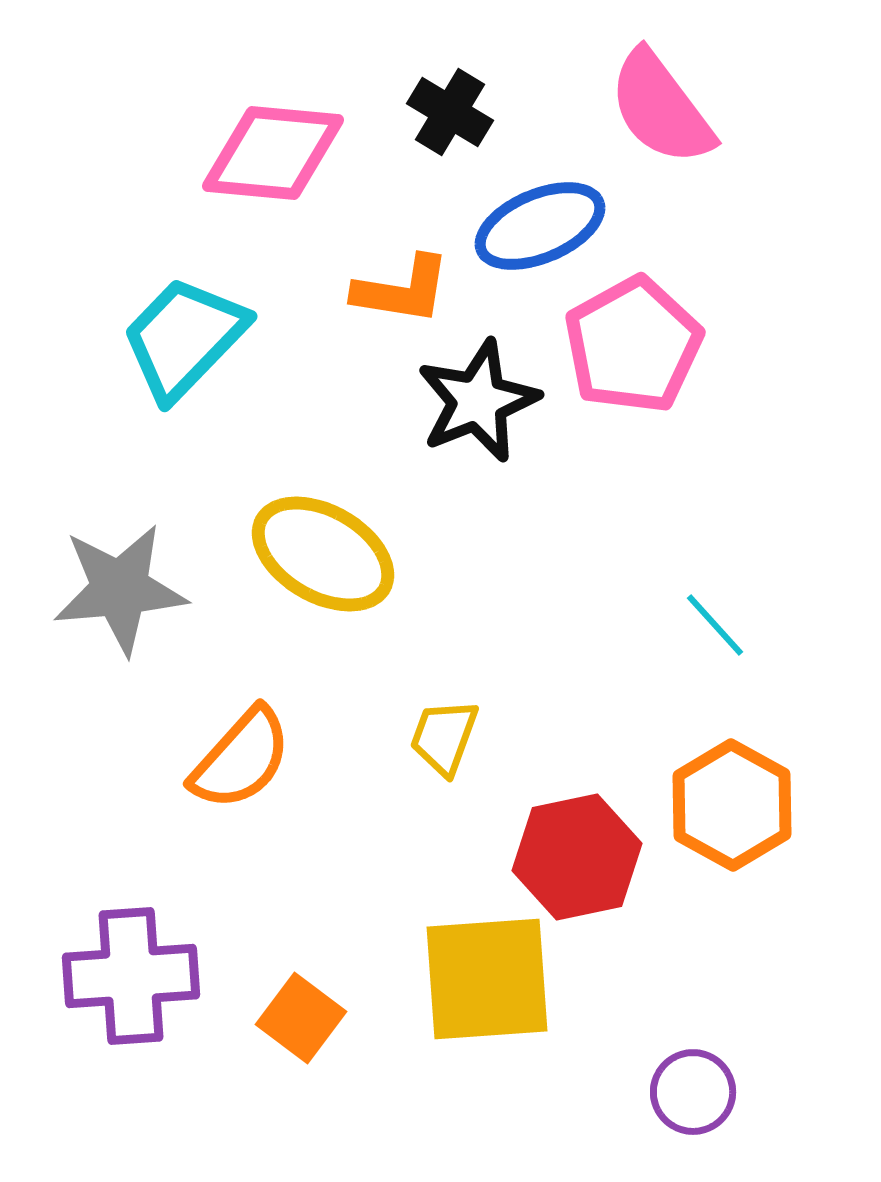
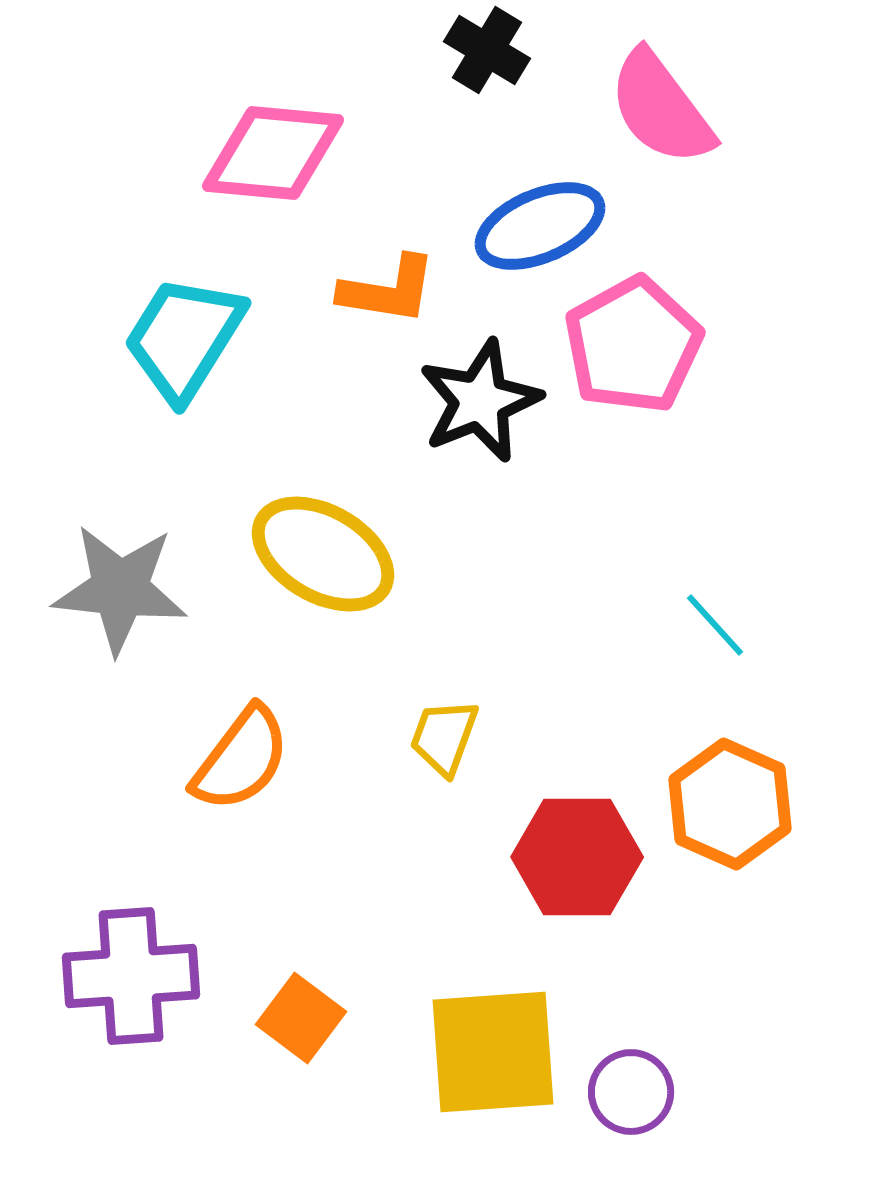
black cross: moved 37 px right, 62 px up
orange L-shape: moved 14 px left
cyan trapezoid: rotated 12 degrees counterclockwise
black star: moved 2 px right
gray star: rotated 11 degrees clockwise
orange semicircle: rotated 5 degrees counterclockwise
orange hexagon: moved 2 px left, 1 px up; rotated 5 degrees counterclockwise
red hexagon: rotated 12 degrees clockwise
yellow square: moved 6 px right, 73 px down
purple circle: moved 62 px left
